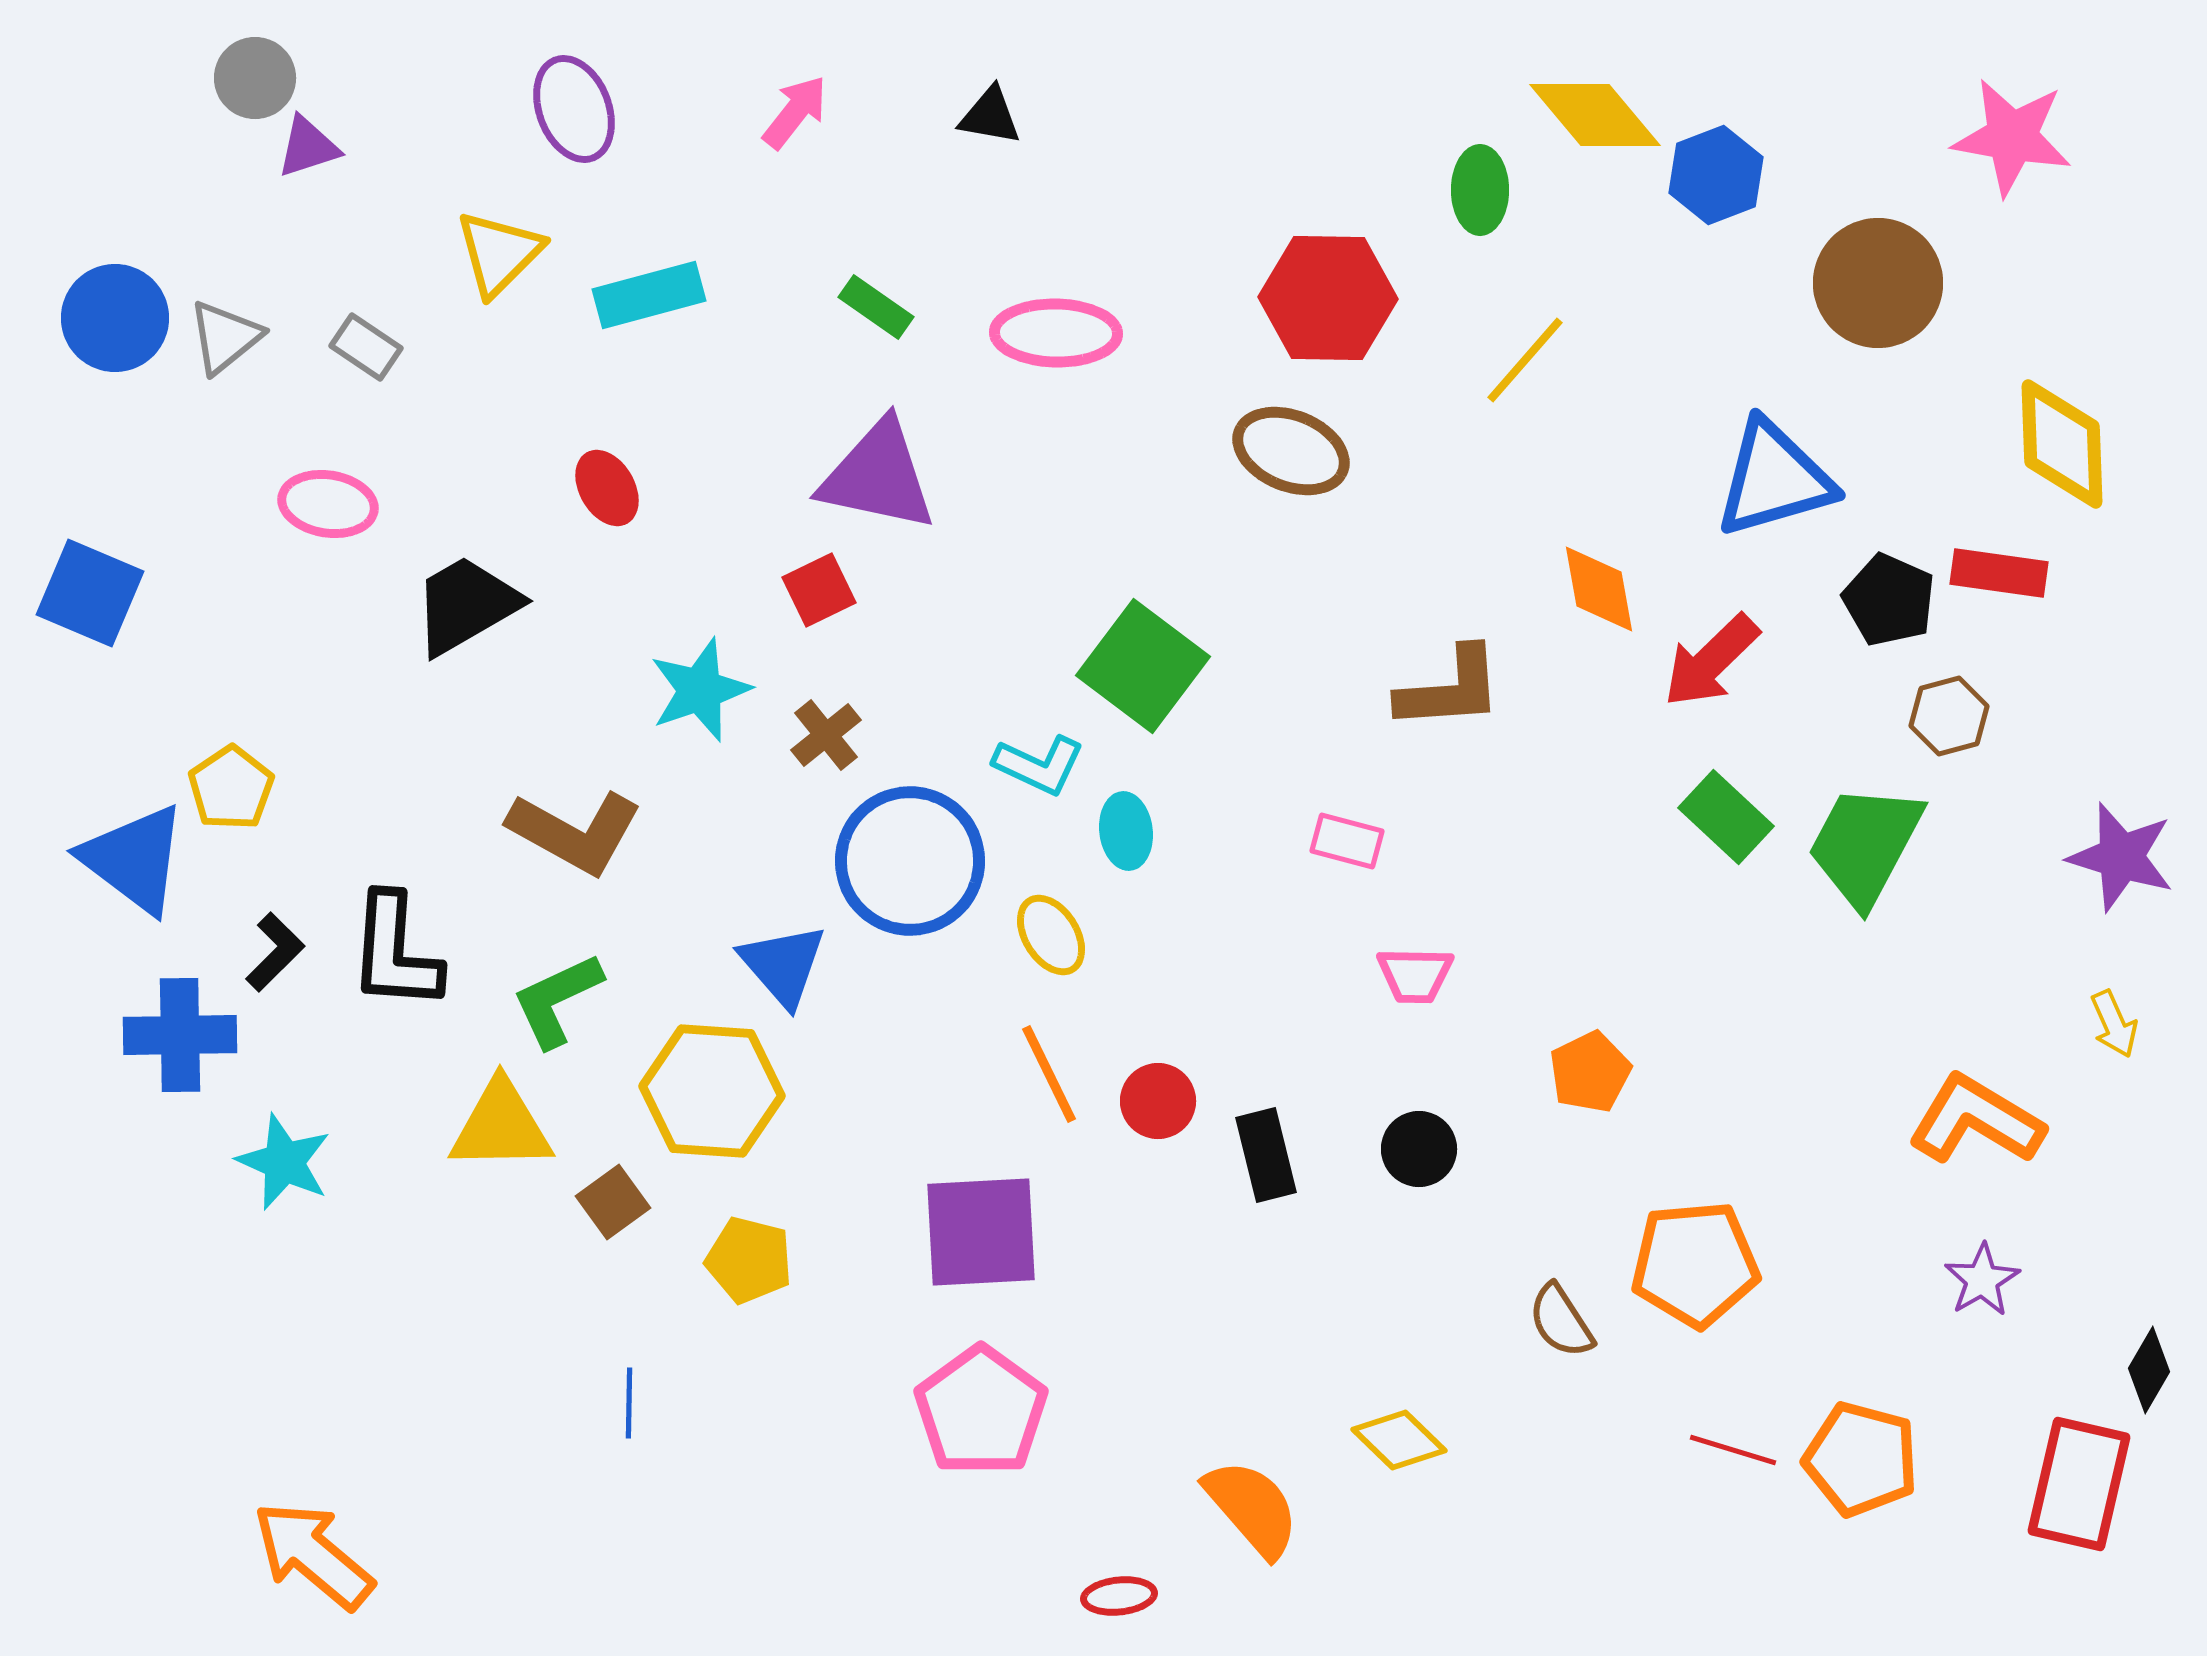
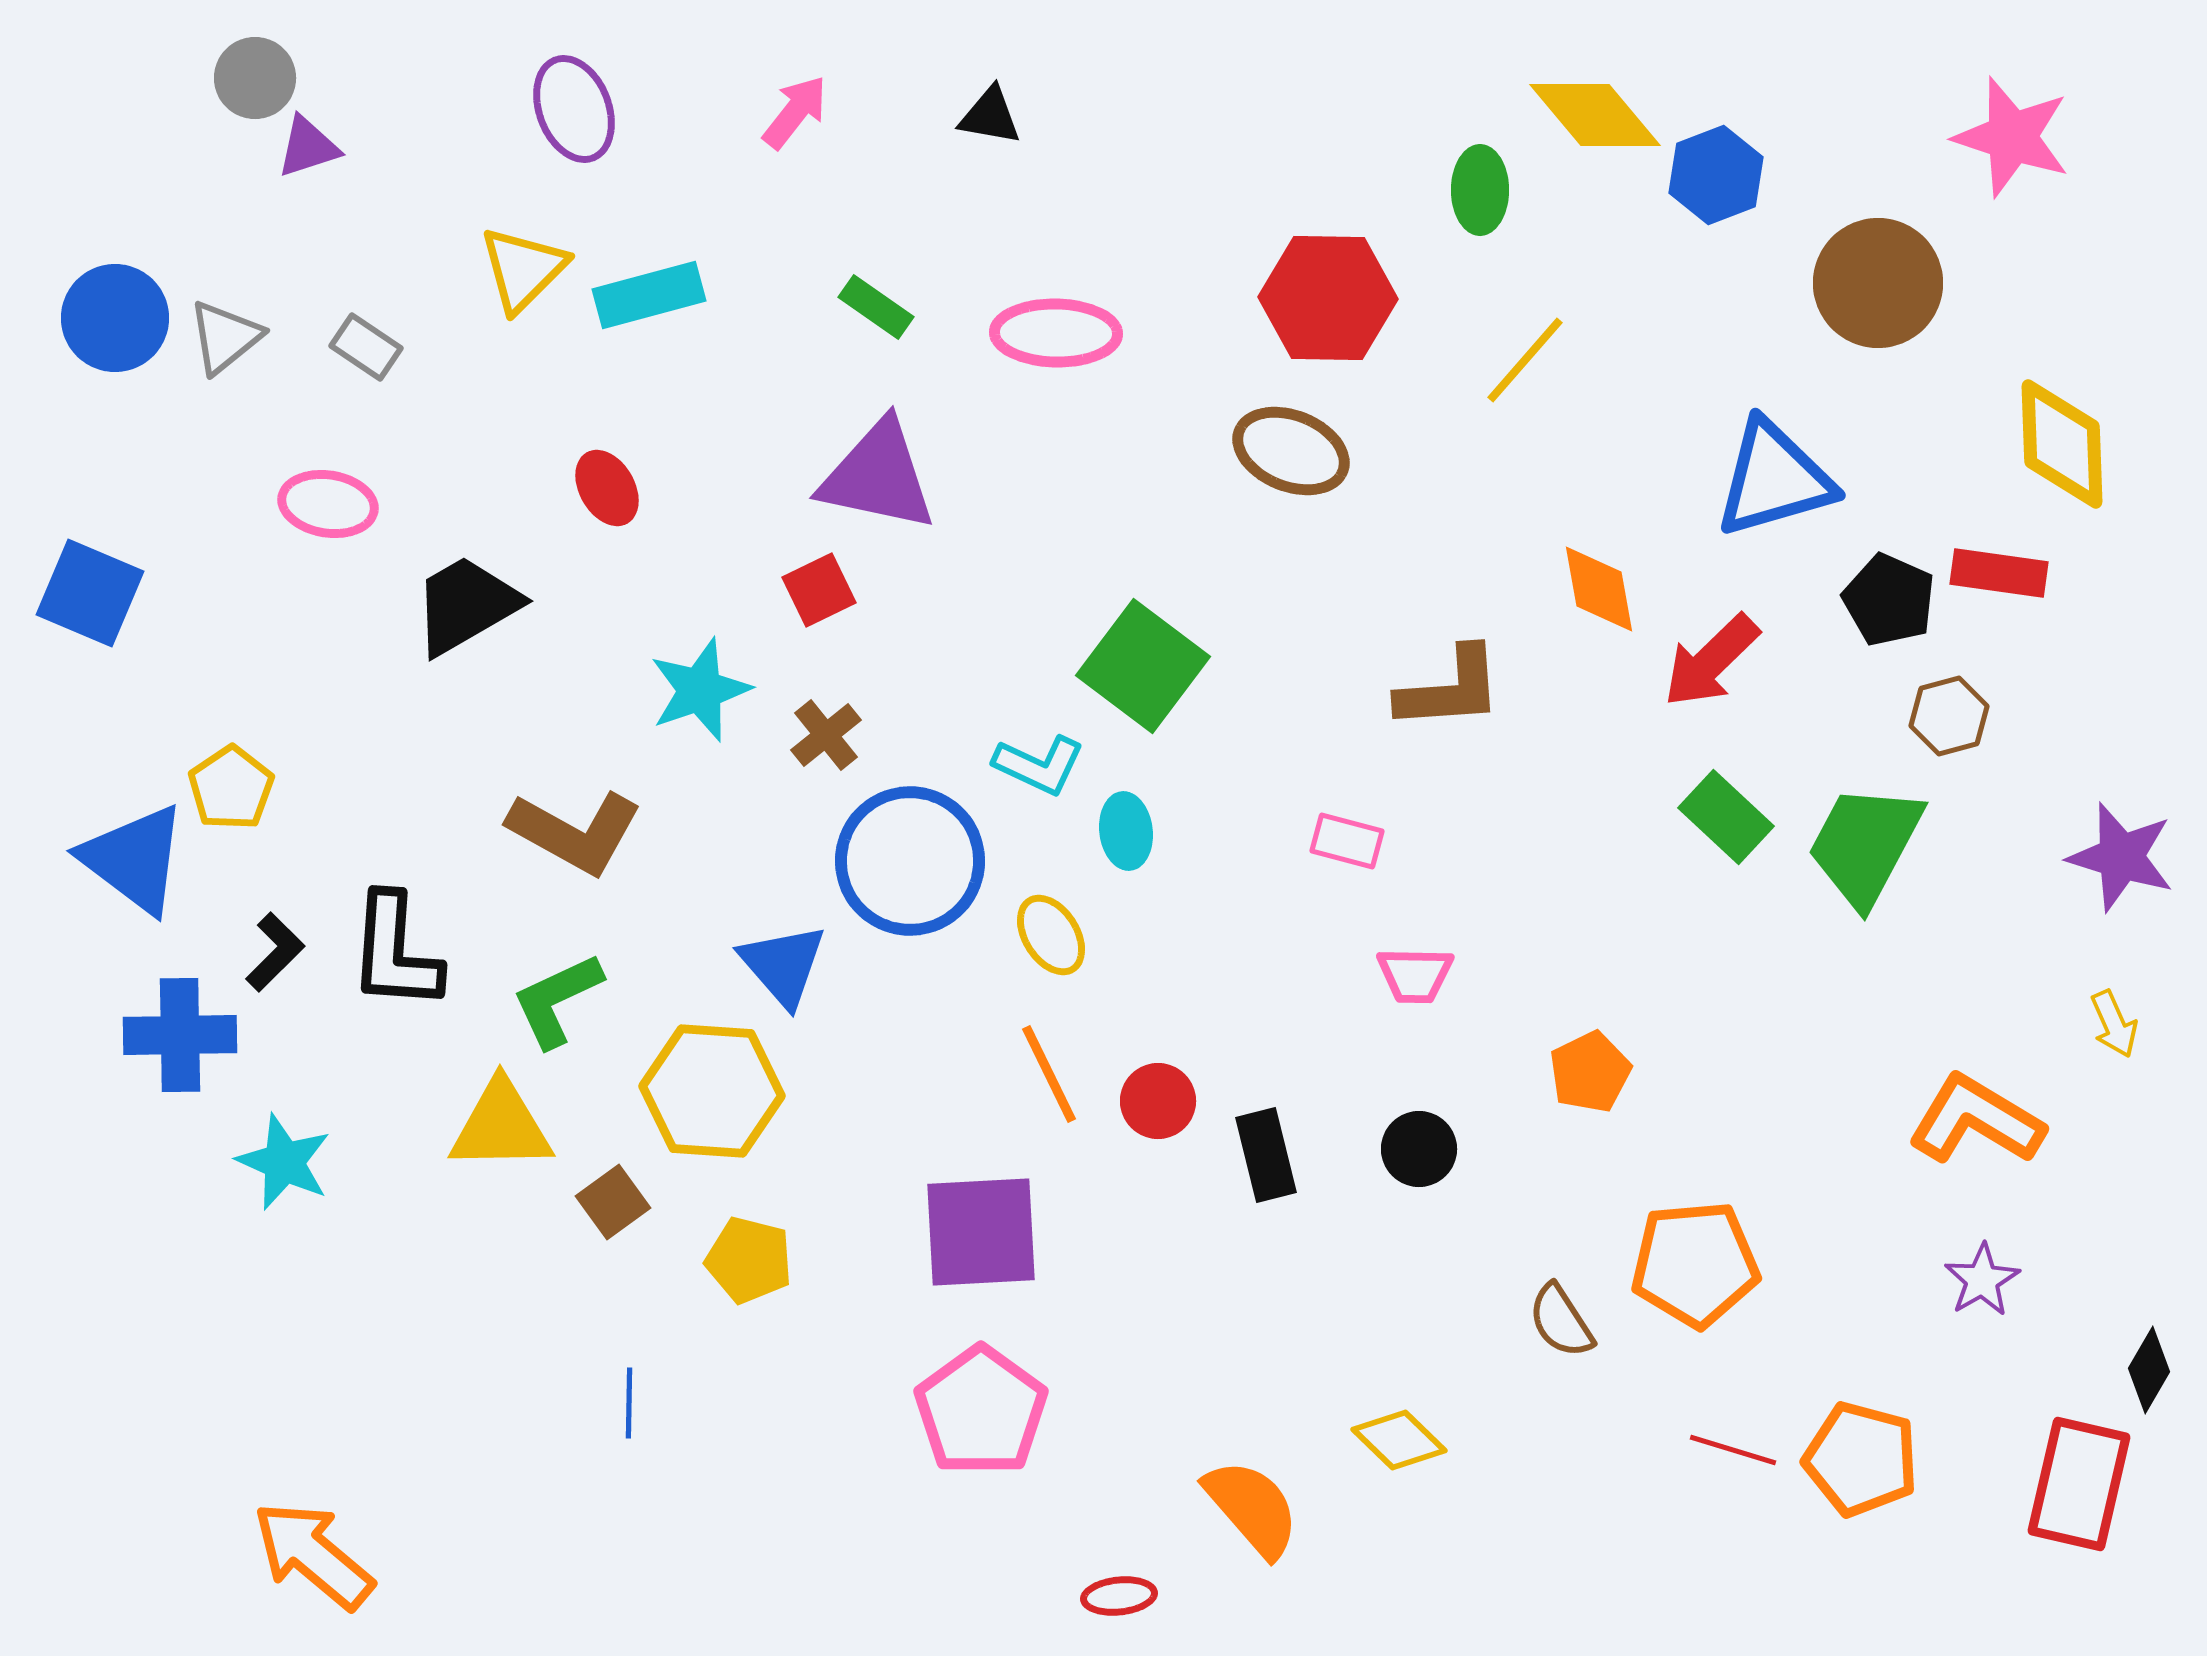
pink star at (2012, 137): rotated 8 degrees clockwise
yellow triangle at (499, 253): moved 24 px right, 16 px down
